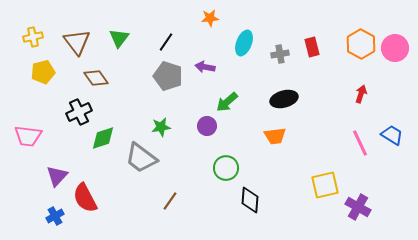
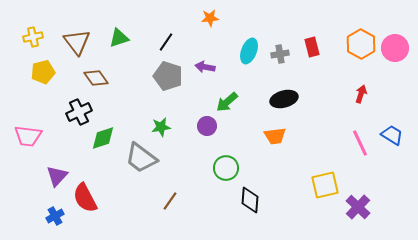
green triangle: rotated 35 degrees clockwise
cyan ellipse: moved 5 px right, 8 px down
purple cross: rotated 15 degrees clockwise
